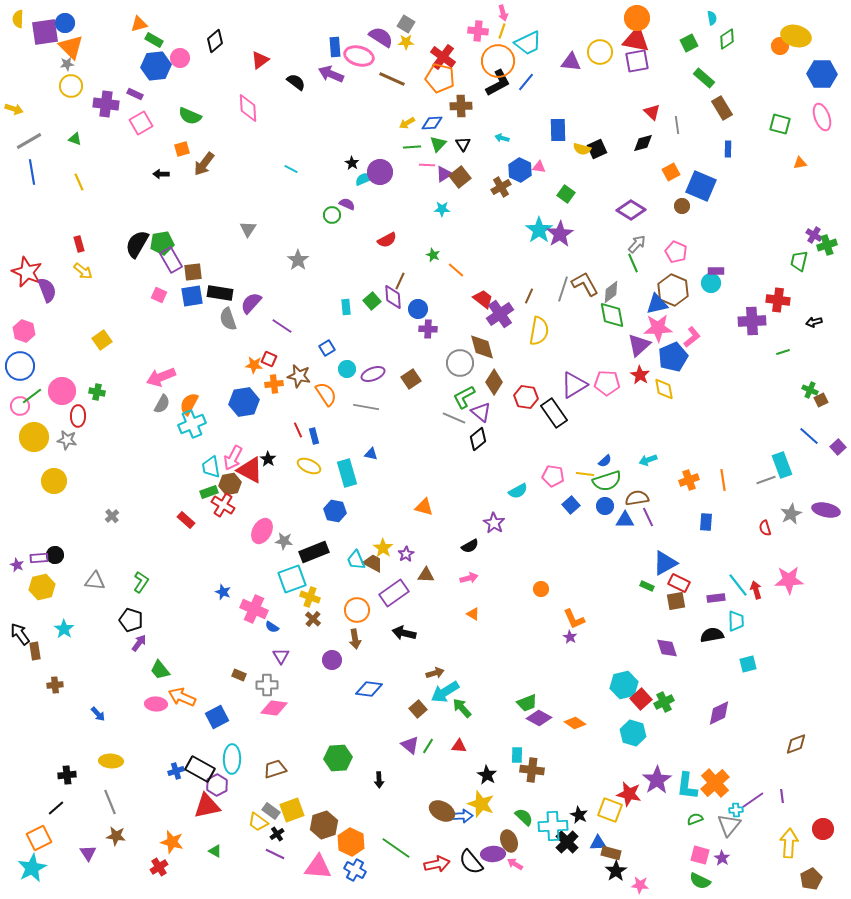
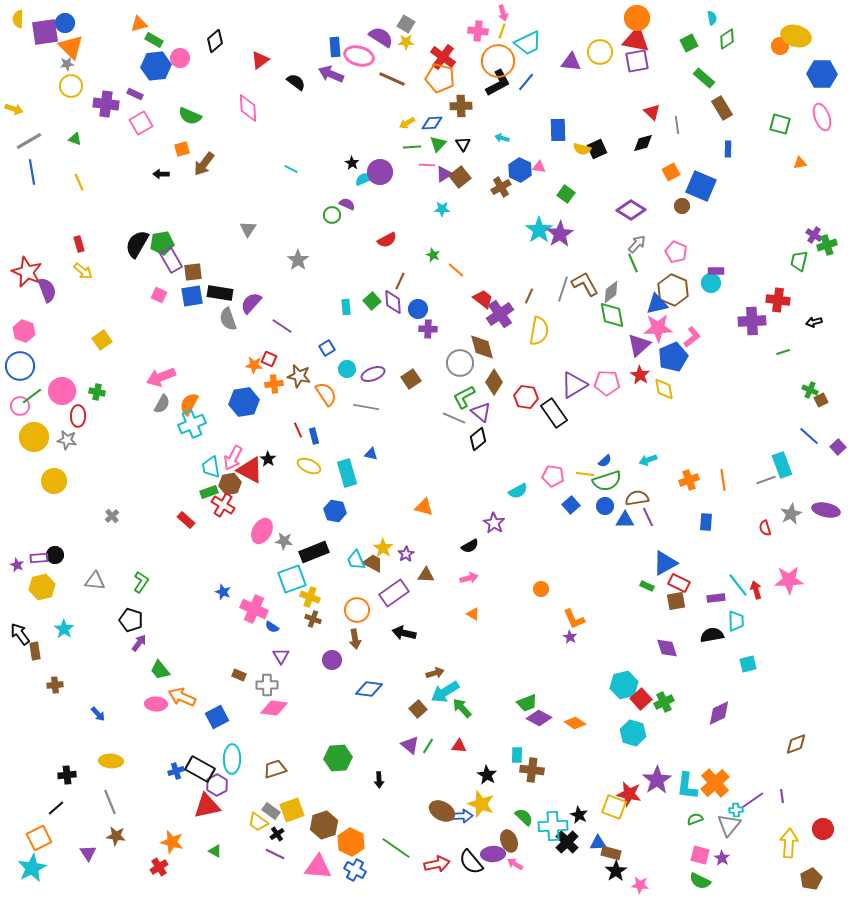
purple diamond at (393, 297): moved 5 px down
brown cross at (313, 619): rotated 21 degrees counterclockwise
yellow square at (610, 810): moved 4 px right, 3 px up
